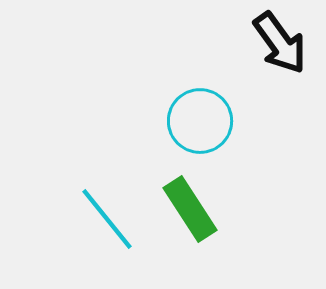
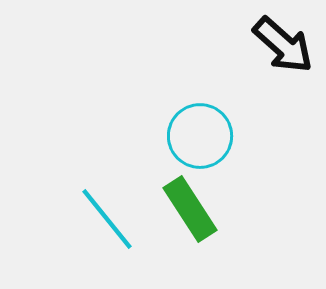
black arrow: moved 3 px right, 2 px down; rotated 12 degrees counterclockwise
cyan circle: moved 15 px down
